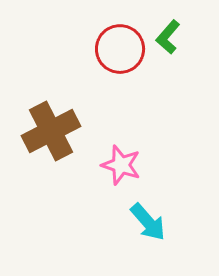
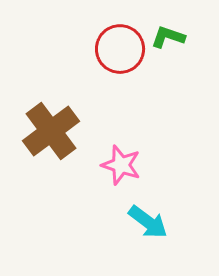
green L-shape: rotated 68 degrees clockwise
brown cross: rotated 10 degrees counterclockwise
cyan arrow: rotated 12 degrees counterclockwise
